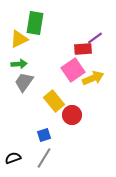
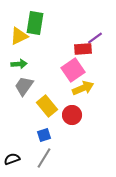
yellow triangle: moved 3 px up
yellow arrow: moved 10 px left, 10 px down
gray trapezoid: moved 4 px down
yellow rectangle: moved 7 px left, 5 px down
black semicircle: moved 1 px left, 1 px down
